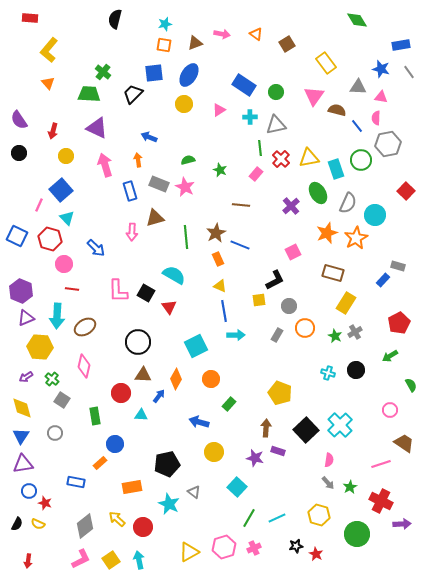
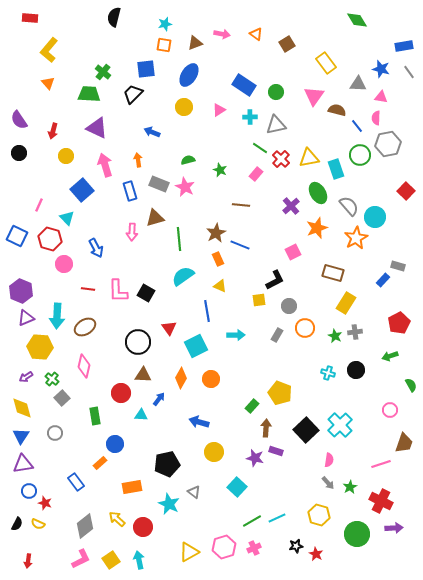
black semicircle at (115, 19): moved 1 px left, 2 px up
blue rectangle at (401, 45): moved 3 px right, 1 px down
blue square at (154, 73): moved 8 px left, 4 px up
gray triangle at (358, 87): moved 3 px up
yellow circle at (184, 104): moved 3 px down
blue arrow at (149, 137): moved 3 px right, 5 px up
green line at (260, 148): rotated 49 degrees counterclockwise
green circle at (361, 160): moved 1 px left, 5 px up
blue square at (61, 190): moved 21 px right
gray semicircle at (348, 203): moved 1 px right, 3 px down; rotated 65 degrees counterclockwise
cyan circle at (375, 215): moved 2 px down
orange star at (327, 233): moved 10 px left, 5 px up
green line at (186, 237): moved 7 px left, 2 px down
blue arrow at (96, 248): rotated 18 degrees clockwise
cyan semicircle at (174, 275): moved 9 px right, 1 px down; rotated 65 degrees counterclockwise
red line at (72, 289): moved 16 px right
red triangle at (169, 307): moved 21 px down
blue line at (224, 311): moved 17 px left
gray cross at (355, 332): rotated 24 degrees clockwise
green arrow at (390, 356): rotated 14 degrees clockwise
orange diamond at (176, 379): moved 5 px right, 1 px up
blue arrow at (159, 396): moved 3 px down
gray square at (62, 400): moved 2 px up; rotated 14 degrees clockwise
green rectangle at (229, 404): moved 23 px right, 2 px down
brown trapezoid at (404, 443): rotated 75 degrees clockwise
purple rectangle at (278, 451): moved 2 px left
blue rectangle at (76, 482): rotated 42 degrees clockwise
green line at (249, 518): moved 3 px right, 3 px down; rotated 30 degrees clockwise
purple arrow at (402, 524): moved 8 px left, 4 px down
